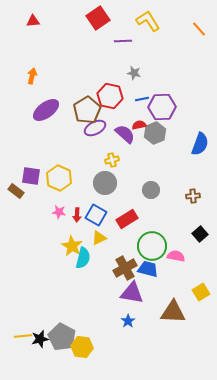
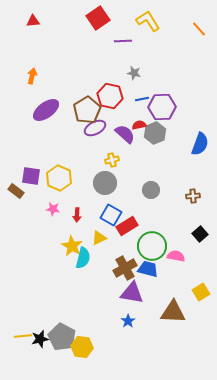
pink star at (59, 212): moved 6 px left, 3 px up
blue square at (96, 215): moved 15 px right
red rectangle at (127, 219): moved 7 px down
